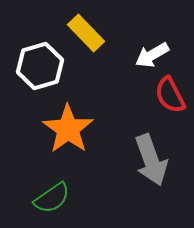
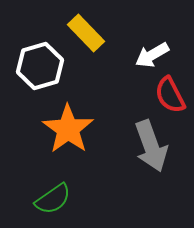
gray arrow: moved 14 px up
green semicircle: moved 1 px right, 1 px down
